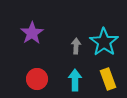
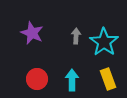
purple star: rotated 15 degrees counterclockwise
gray arrow: moved 10 px up
cyan arrow: moved 3 px left
